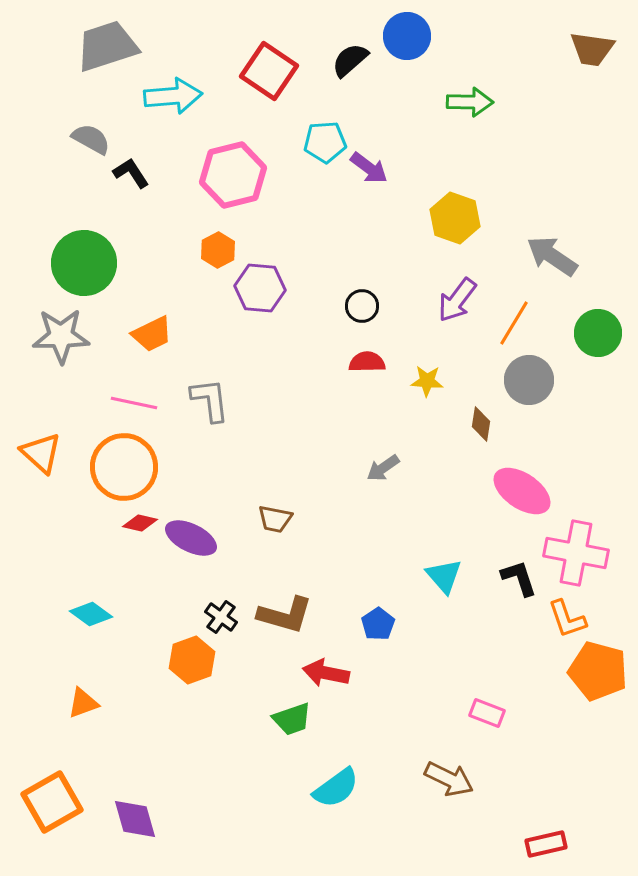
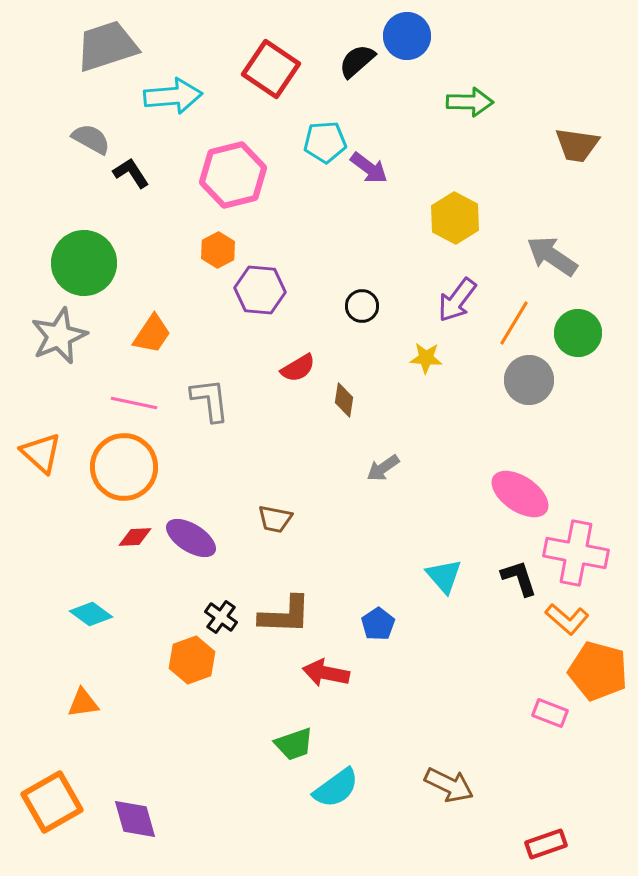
brown trapezoid at (592, 49): moved 15 px left, 96 px down
black semicircle at (350, 60): moved 7 px right, 1 px down
red square at (269, 71): moved 2 px right, 2 px up
yellow hexagon at (455, 218): rotated 9 degrees clockwise
purple hexagon at (260, 288): moved 2 px down
green circle at (598, 333): moved 20 px left
orange trapezoid at (152, 334): rotated 30 degrees counterclockwise
gray star at (61, 336): moved 2 px left; rotated 22 degrees counterclockwise
red semicircle at (367, 362): moved 69 px left, 6 px down; rotated 150 degrees clockwise
yellow star at (427, 381): moved 1 px left, 23 px up
brown diamond at (481, 424): moved 137 px left, 24 px up
pink ellipse at (522, 491): moved 2 px left, 3 px down
red diamond at (140, 523): moved 5 px left, 14 px down; rotated 16 degrees counterclockwise
purple ellipse at (191, 538): rotated 6 degrees clockwise
brown L-shape at (285, 615): rotated 14 degrees counterclockwise
orange L-shape at (567, 619): rotated 30 degrees counterclockwise
orange triangle at (83, 703): rotated 12 degrees clockwise
pink rectangle at (487, 713): moved 63 px right
green trapezoid at (292, 719): moved 2 px right, 25 px down
brown arrow at (449, 779): moved 6 px down
red rectangle at (546, 844): rotated 6 degrees counterclockwise
